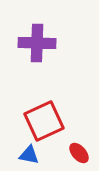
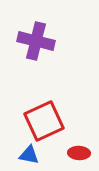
purple cross: moved 1 px left, 2 px up; rotated 12 degrees clockwise
red ellipse: rotated 45 degrees counterclockwise
